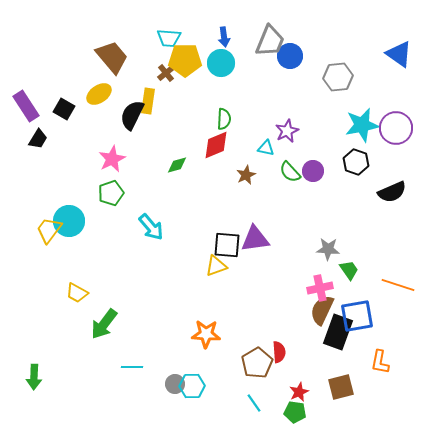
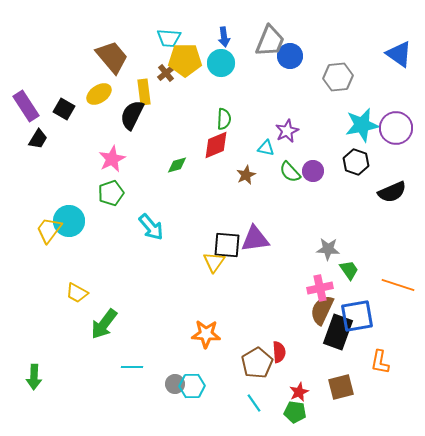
yellow rectangle at (148, 101): moved 4 px left, 9 px up; rotated 15 degrees counterclockwise
yellow triangle at (216, 266): moved 2 px left, 4 px up; rotated 35 degrees counterclockwise
